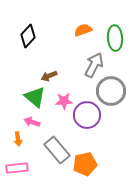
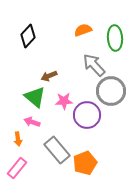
gray arrow: rotated 70 degrees counterclockwise
orange pentagon: moved 1 px up; rotated 10 degrees counterclockwise
pink rectangle: rotated 45 degrees counterclockwise
